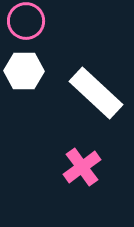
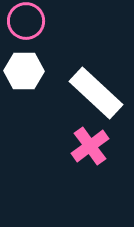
pink cross: moved 8 px right, 21 px up
